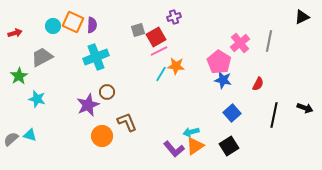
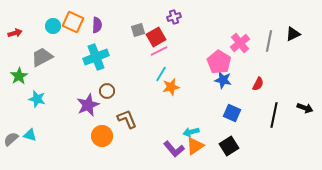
black triangle: moved 9 px left, 17 px down
purple semicircle: moved 5 px right
orange star: moved 5 px left, 21 px down; rotated 18 degrees counterclockwise
brown circle: moved 1 px up
blue square: rotated 24 degrees counterclockwise
brown L-shape: moved 3 px up
